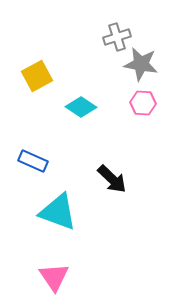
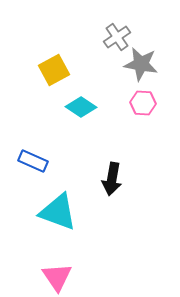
gray cross: rotated 16 degrees counterclockwise
yellow square: moved 17 px right, 6 px up
black arrow: rotated 56 degrees clockwise
pink triangle: moved 3 px right
